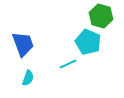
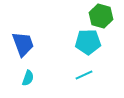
cyan pentagon: rotated 25 degrees counterclockwise
cyan line: moved 16 px right, 11 px down
